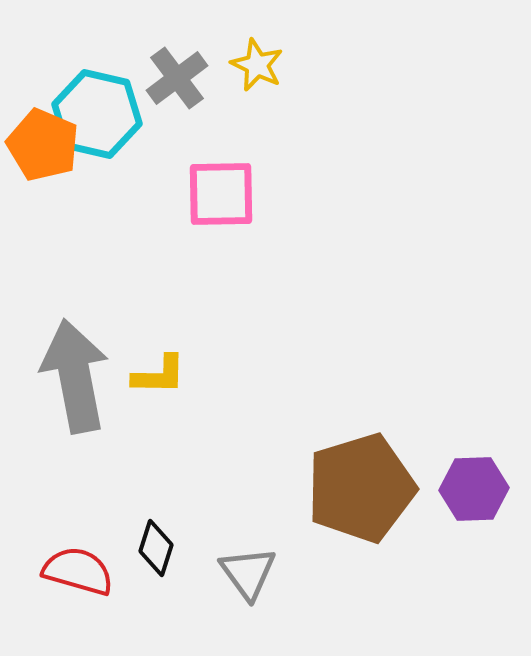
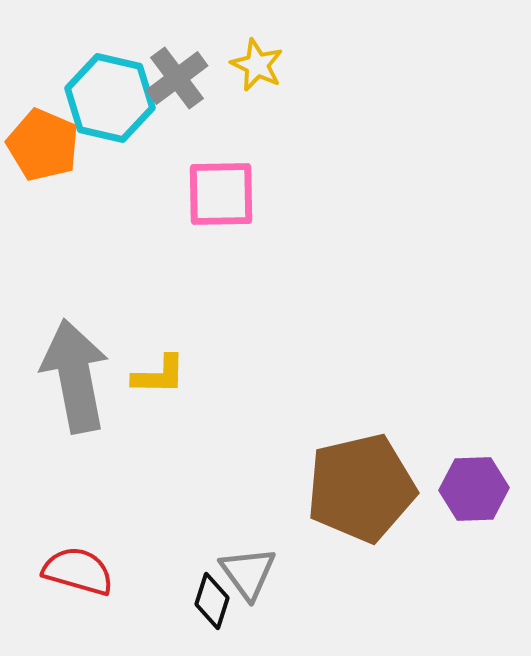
cyan hexagon: moved 13 px right, 16 px up
brown pentagon: rotated 4 degrees clockwise
black diamond: moved 56 px right, 53 px down
